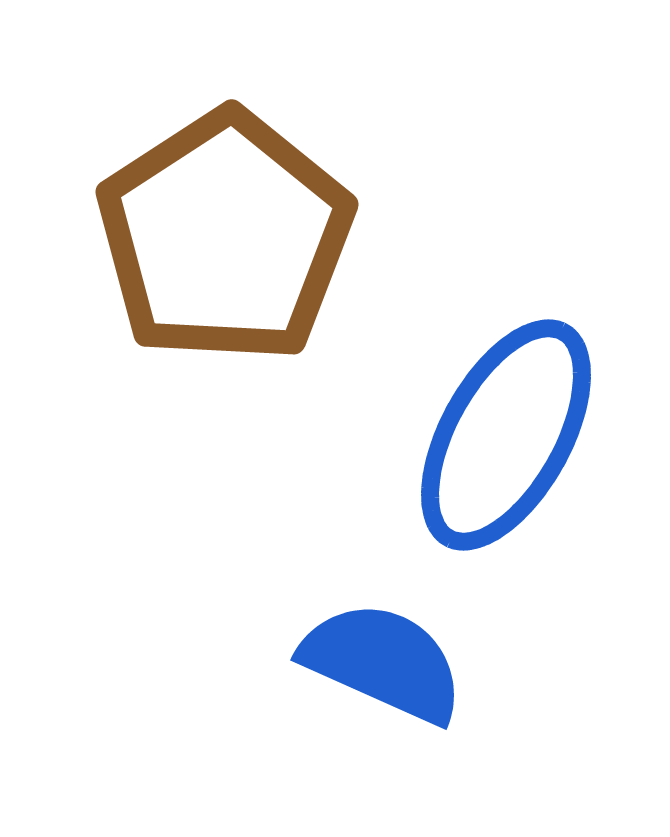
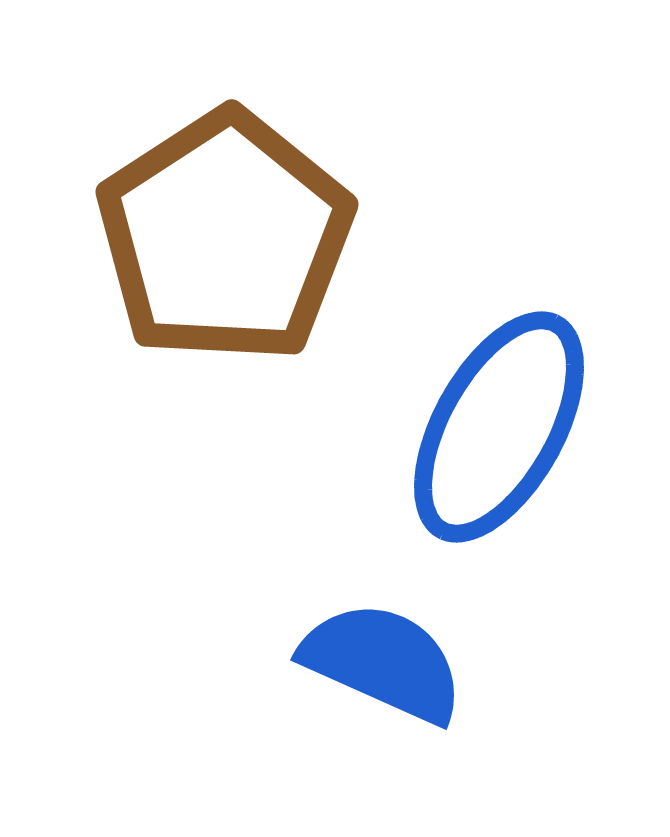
blue ellipse: moved 7 px left, 8 px up
